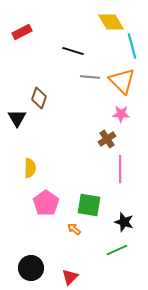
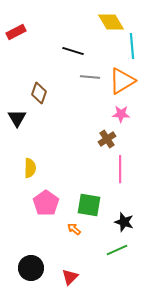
red rectangle: moved 6 px left
cyan line: rotated 10 degrees clockwise
orange triangle: rotated 44 degrees clockwise
brown diamond: moved 5 px up
